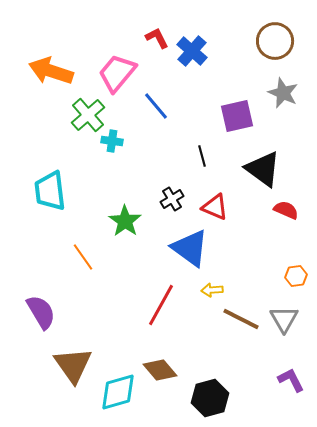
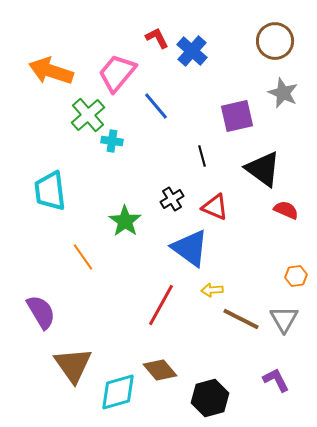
purple L-shape: moved 15 px left
